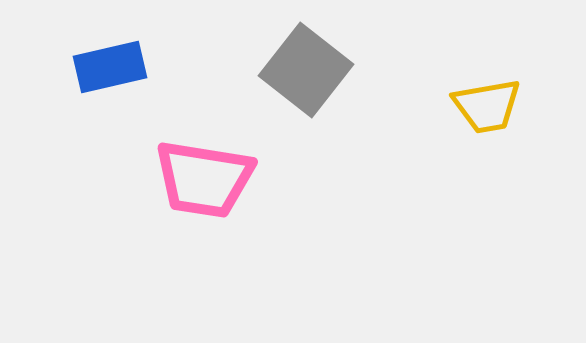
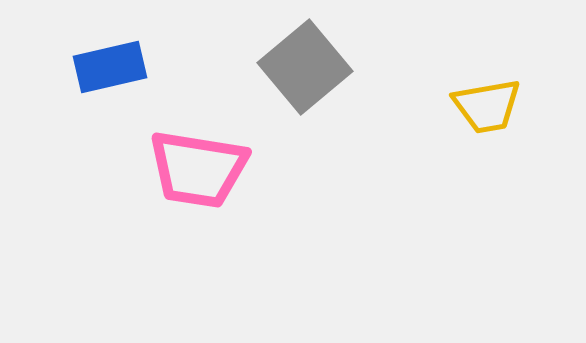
gray square: moved 1 px left, 3 px up; rotated 12 degrees clockwise
pink trapezoid: moved 6 px left, 10 px up
